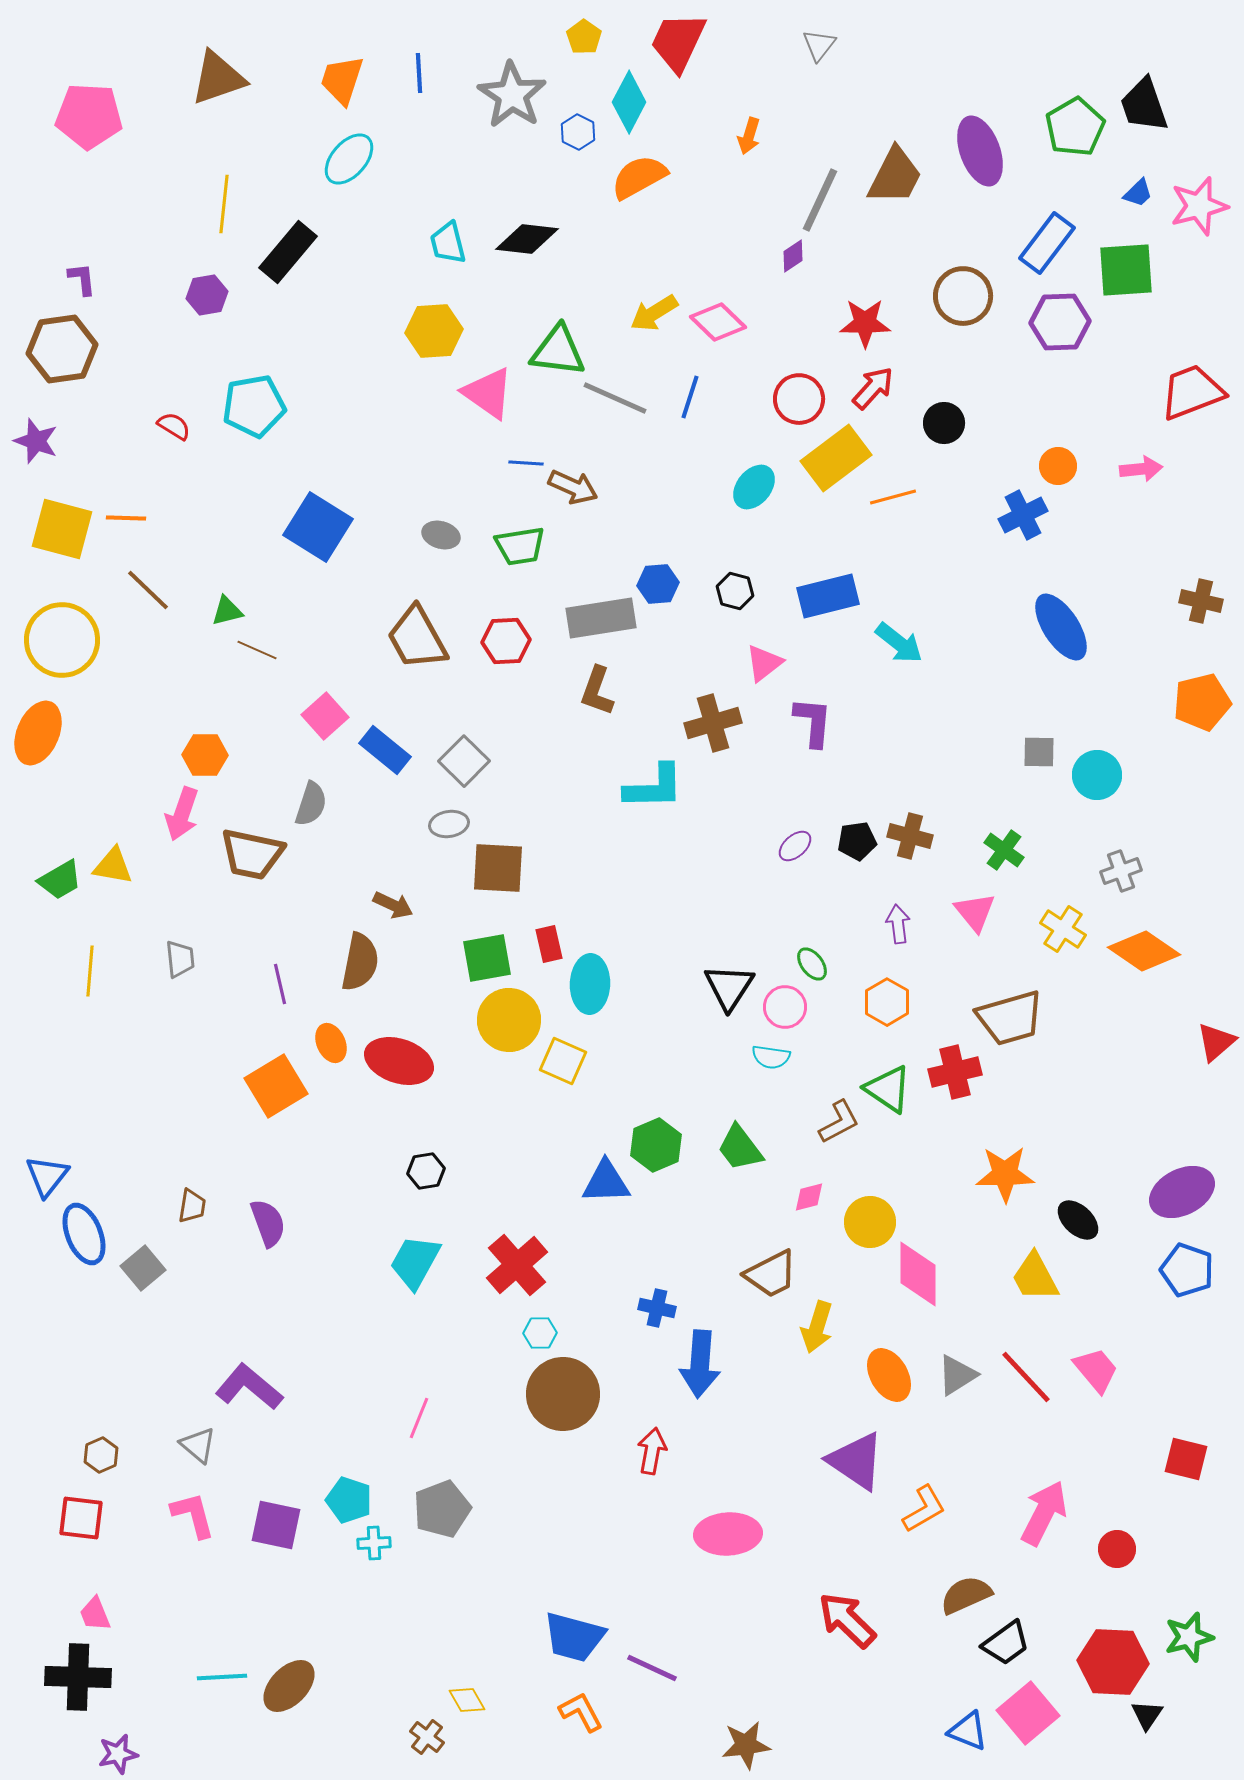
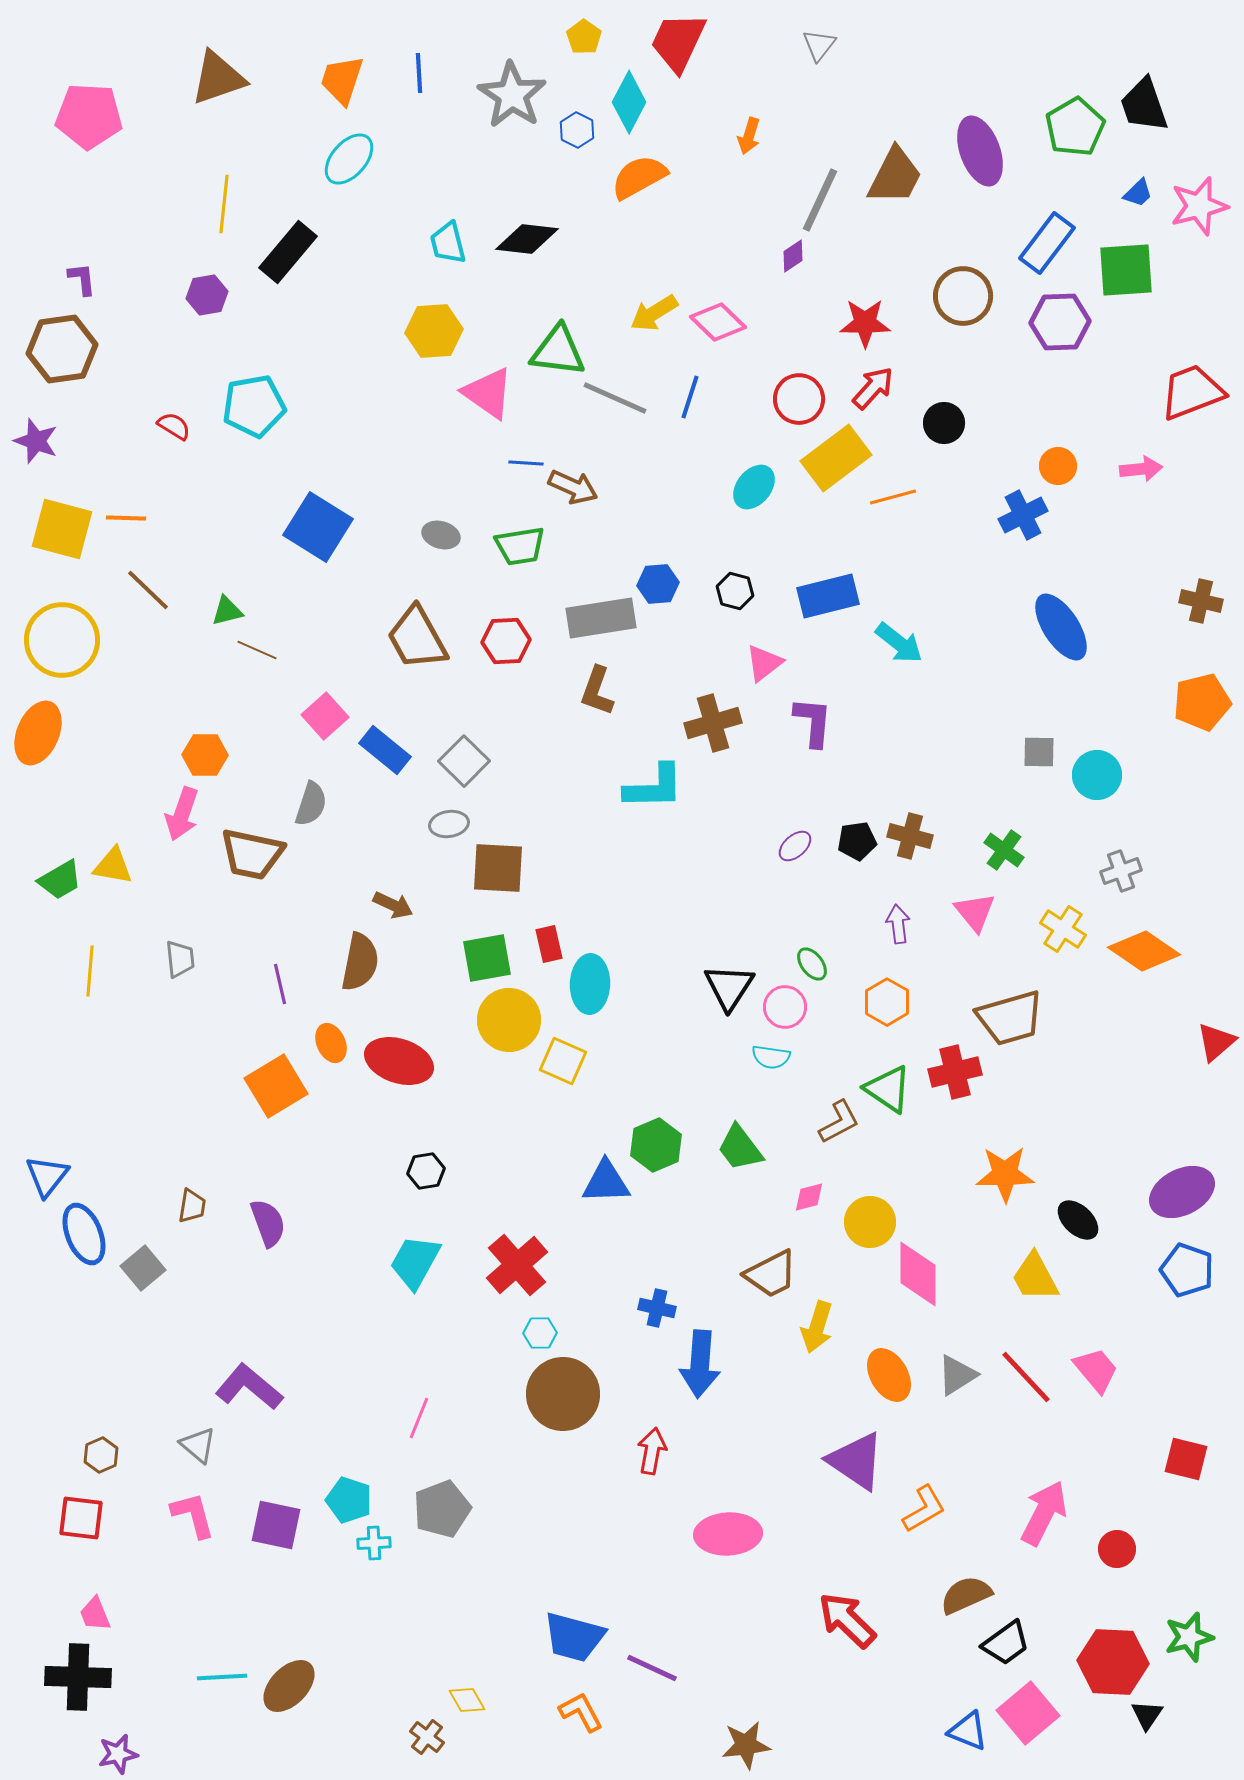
blue hexagon at (578, 132): moved 1 px left, 2 px up
